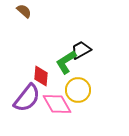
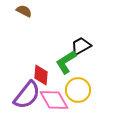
brown semicircle: rotated 14 degrees counterclockwise
black trapezoid: moved 4 px up
red diamond: moved 1 px up
purple semicircle: moved 3 px up
pink diamond: moved 3 px left, 4 px up
